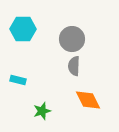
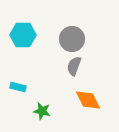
cyan hexagon: moved 6 px down
gray semicircle: rotated 18 degrees clockwise
cyan rectangle: moved 7 px down
green star: rotated 30 degrees clockwise
